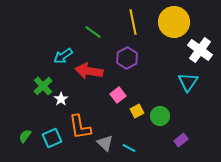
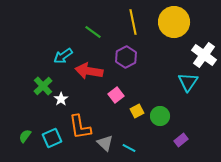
white cross: moved 4 px right, 5 px down
purple hexagon: moved 1 px left, 1 px up
pink square: moved 2 px left
